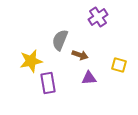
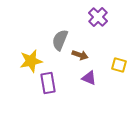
purple cross: rotated 12 degrees counterclockwise
purple triangle: rotated 28 degrees clockwise
